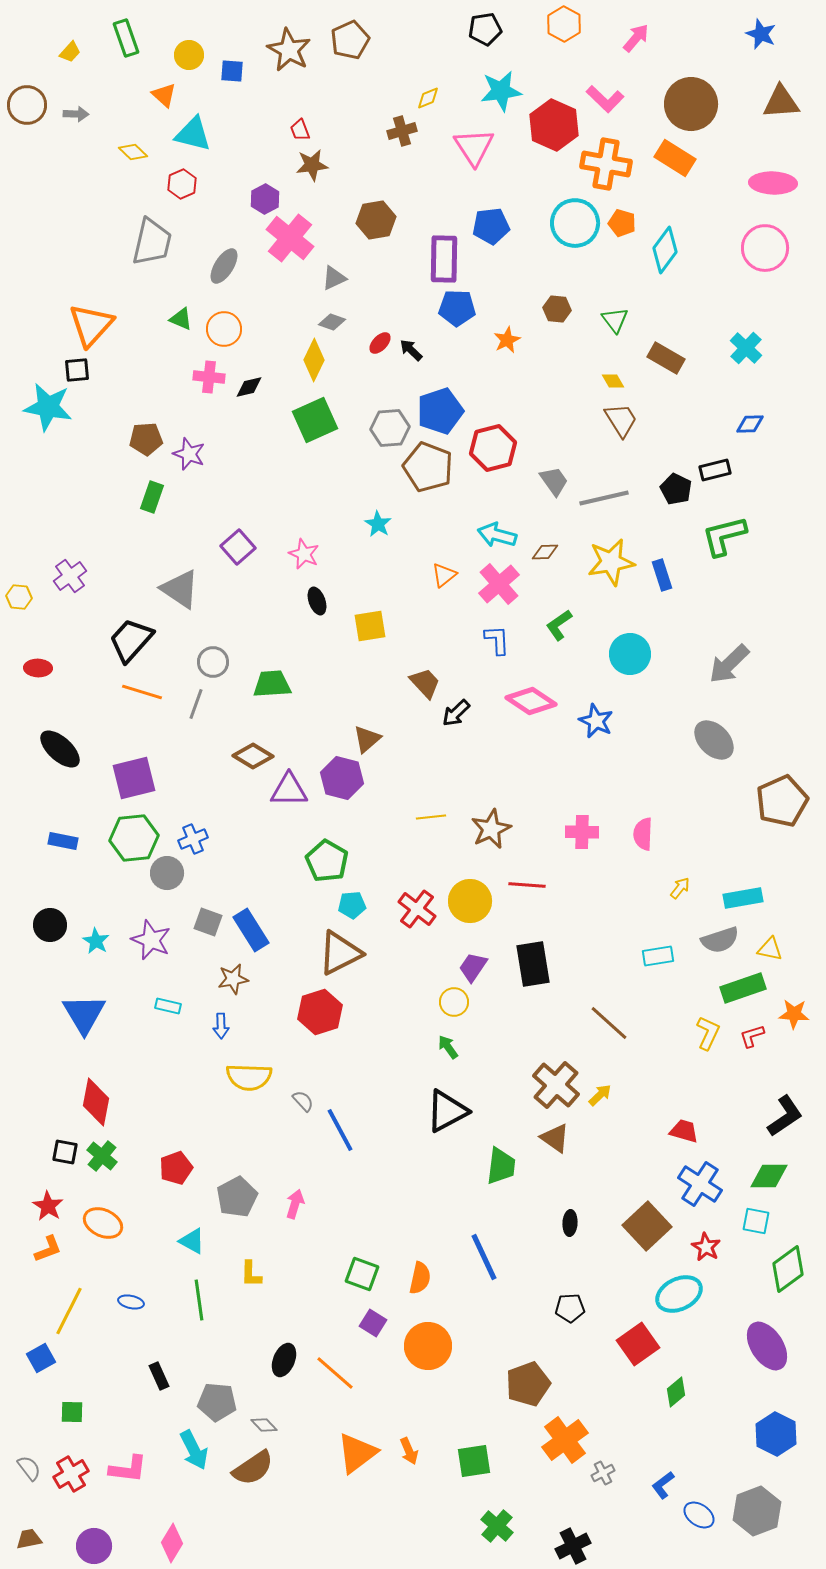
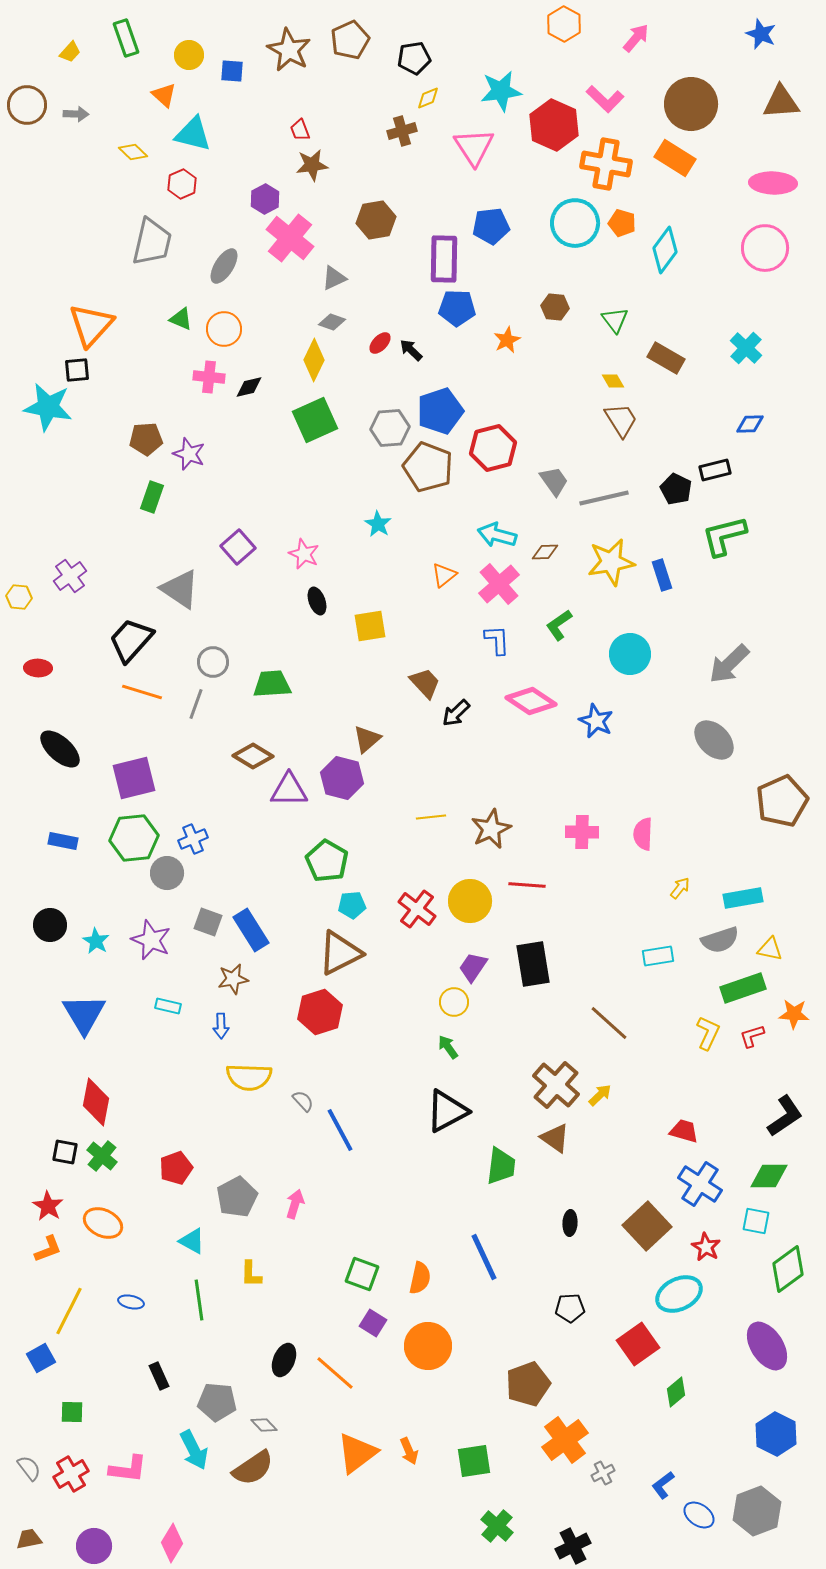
black pentagon at (485, 29): moved 71 px left, 29 px down
brown hexagon at (557, 309): moved 2 px left, 2 px up
